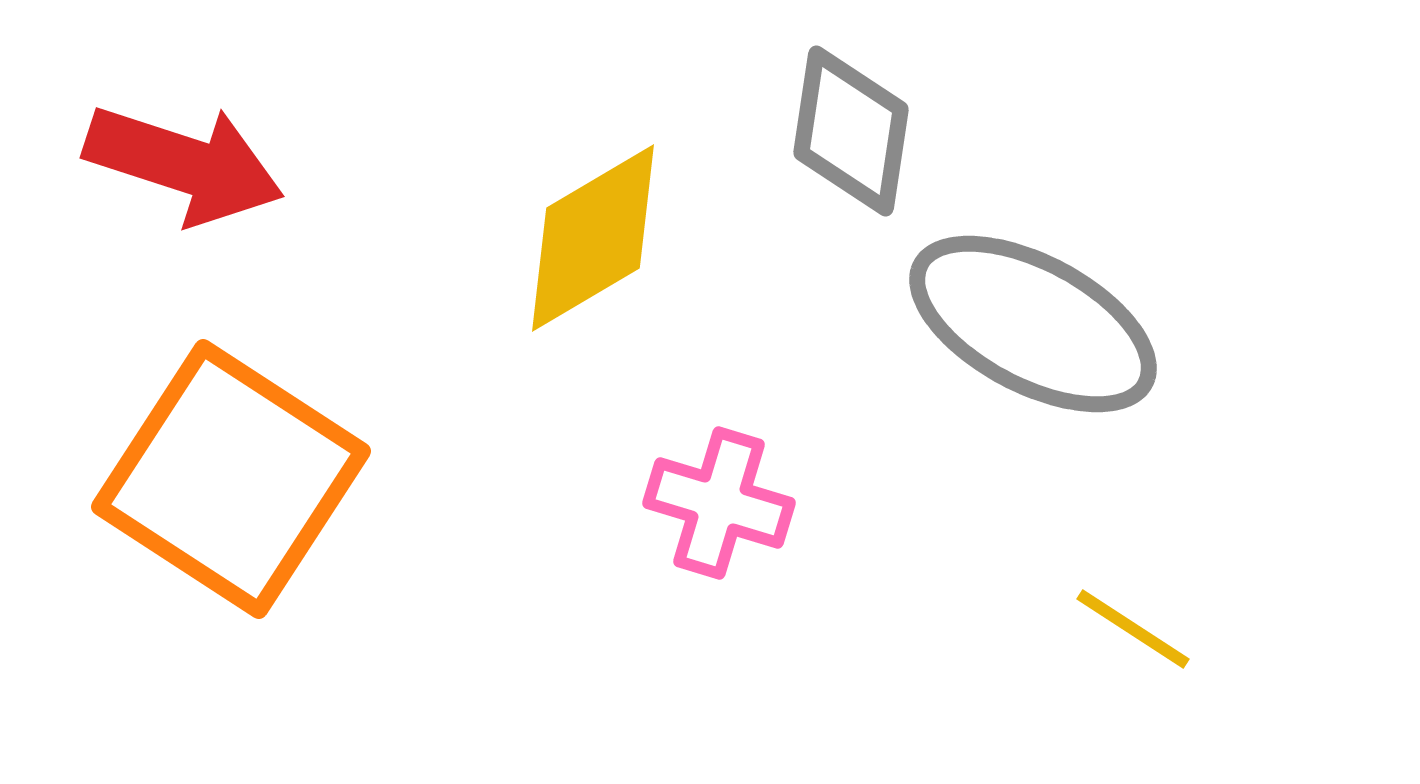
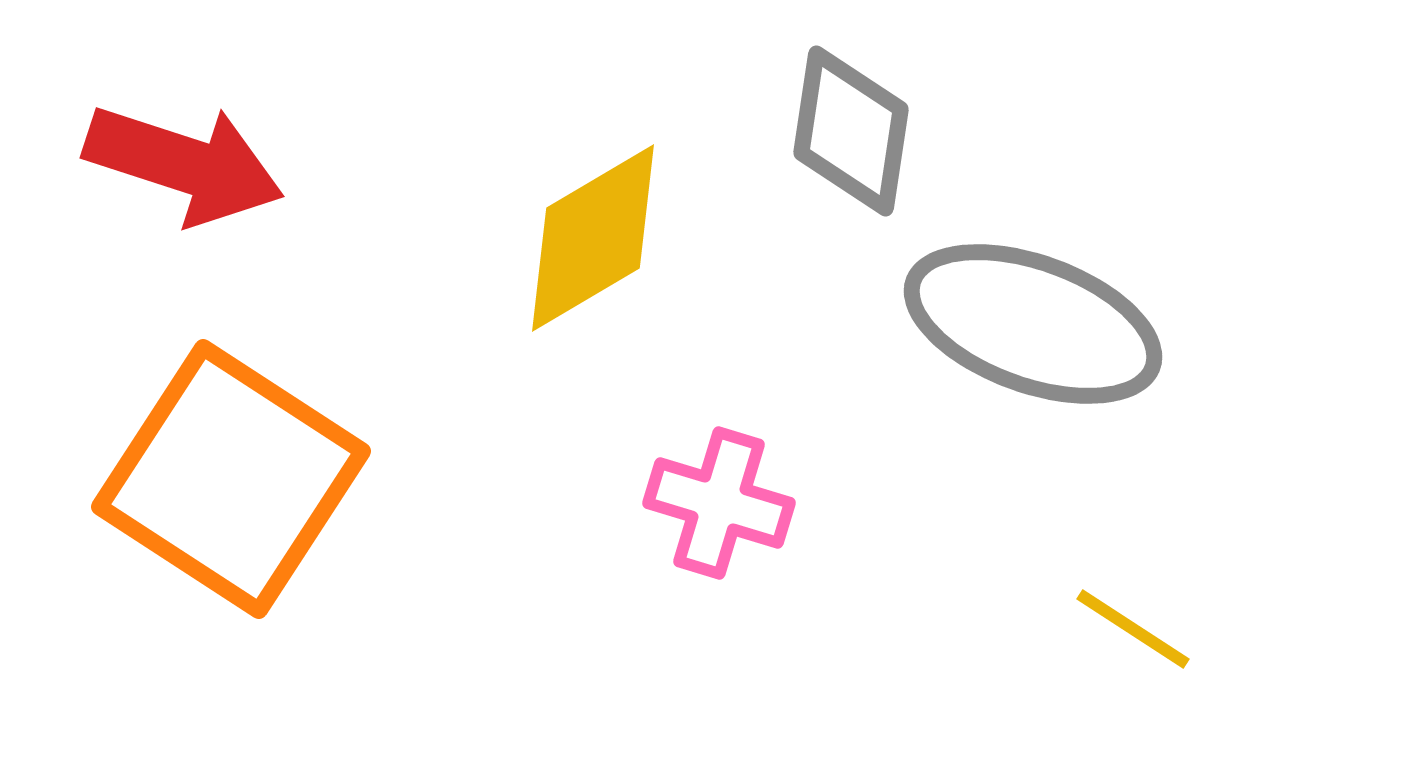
gray ellipse: rotated 8 degrees counterclockwise
